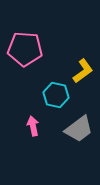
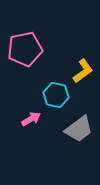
pink pentagon: rotated 16 degrees counterclockwise
pink arrow: moved 2 px left, 7 px up; rotated 72 degrees clockwise
